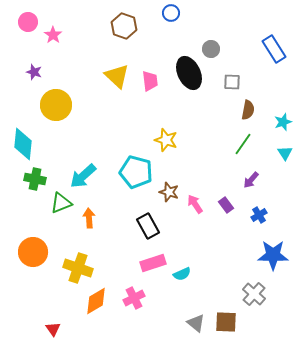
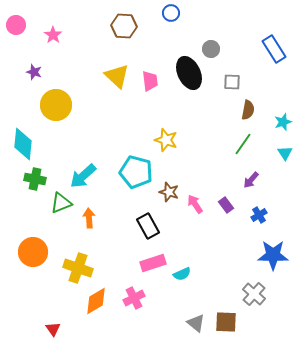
pink circle: moved 12 px left, 3 px down
brown hexagon: rotated 15 degrees counterclockwise
